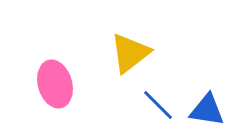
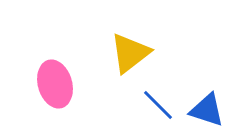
blue triangle: rotated 9 degrees clockwise
